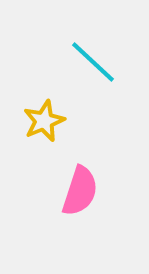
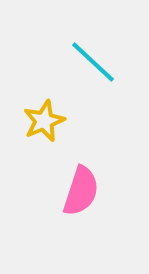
pink semicircle: moved 1 px right
